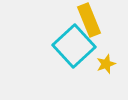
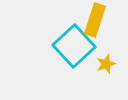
yellow rectangle: moved 6 px right; rotated 40 degrees clockwise
